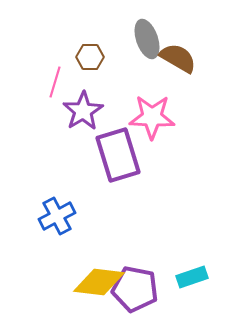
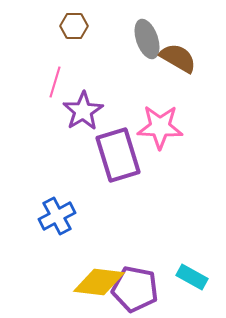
brown hexagon: moved 16 px left, 31 px up
pink star: moved 8 px right, 10 px down
cyan rectangle: rotated 48 degrees clockwise
